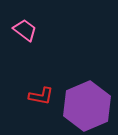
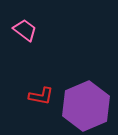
purple hexagon: moved 1 px left
